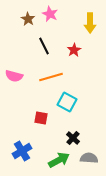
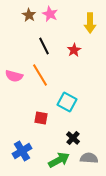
brown star: moved 1 px right, 4 px up
orange line: moved 11 px left, 2 px up; rotated 75 degrees clockwise
